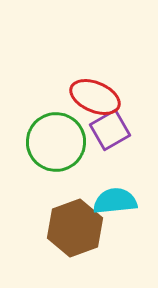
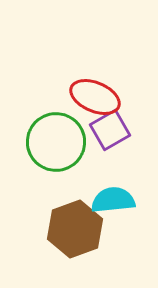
cyan semicircle: moved 2 px left, 1 px up
brown hexagon: moved 1 px down
